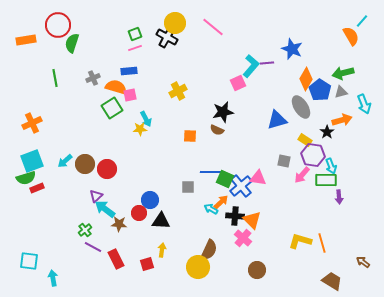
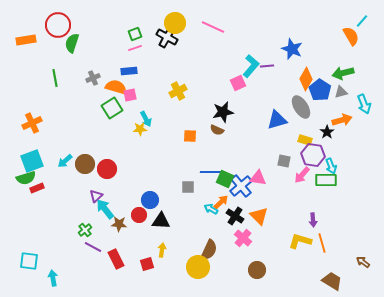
pink line at (213, 27): rotated 15 degrees counterclockwise
purple line at (267, 63): moved 3 px down
yellow rectangle at (305, 140): rotated 16 degrees counterclockwise
purple arrow at (339, 197): moved 26 px left, 23 px down
cyan arrow at (105, 209): rotated 15 degrees clockwise
red circle at (139, 213): moved 2 px down
black cross at (235, 216): rotated 30 degrees clockwise
orange triangle at (252, 220): moved 7 px right, 4 px up
